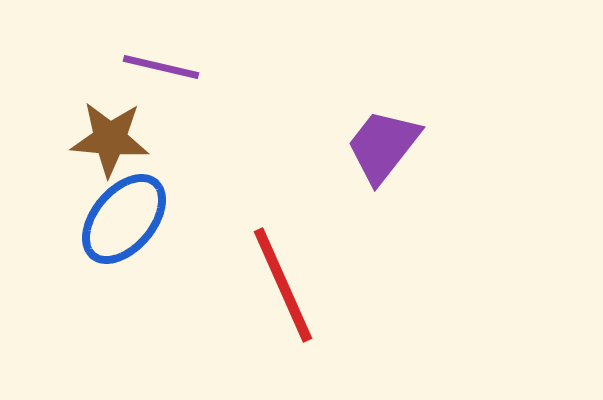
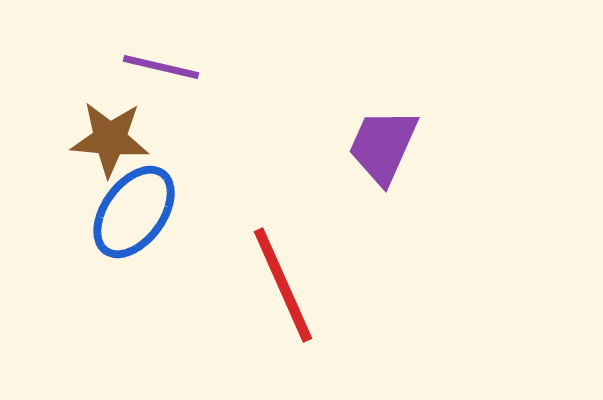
purple trapezoid: rotated 14 degrees counterclockwise
blue ellipse: moved 10 px right, 7 px up; rotated 4 degrees counterclockwise
